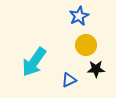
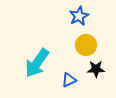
cyan arrow: moved 3 px right, 1 px down
